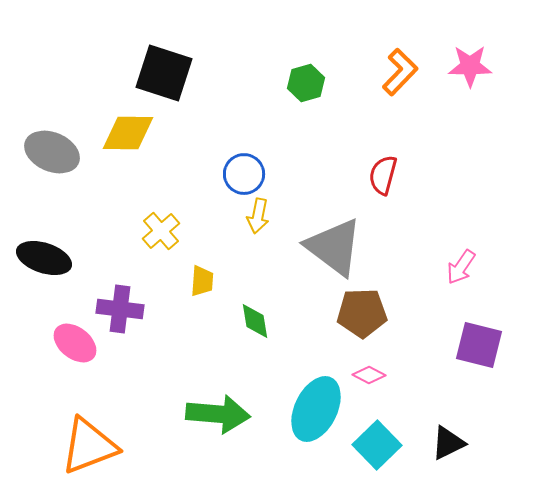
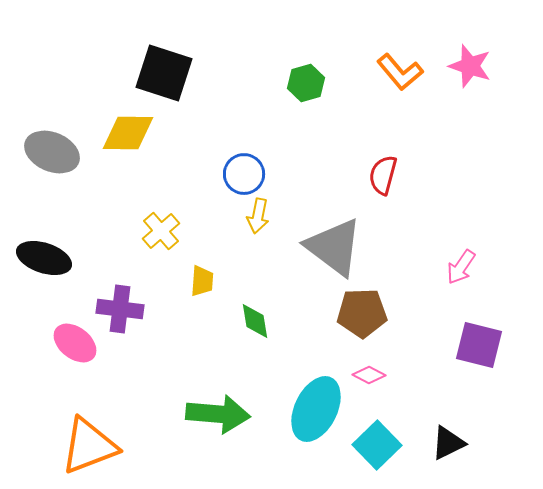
pink star: rotated 18 degrees clockwise
orange L-shape: rotated 96 degrees clockwise
